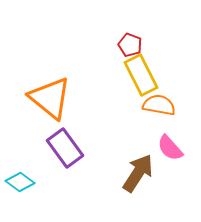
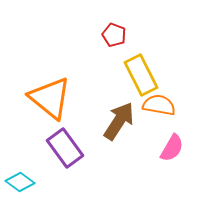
red pentagon: moved 16 px left, 10 px up
pink semicircle: moved 2 px right; rotated 108 degrees counterclockwise
brown arrow: moved 19 px left, 52 px up
